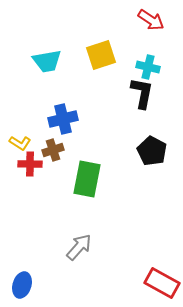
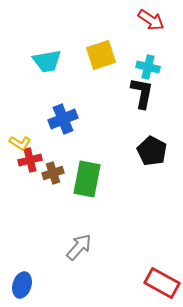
blue cross: rotated 8 degrees counterclockwise
brown cross: moved 23 px down
red cross: moved 4 px up; rotated 15 degrees counterclockwise
